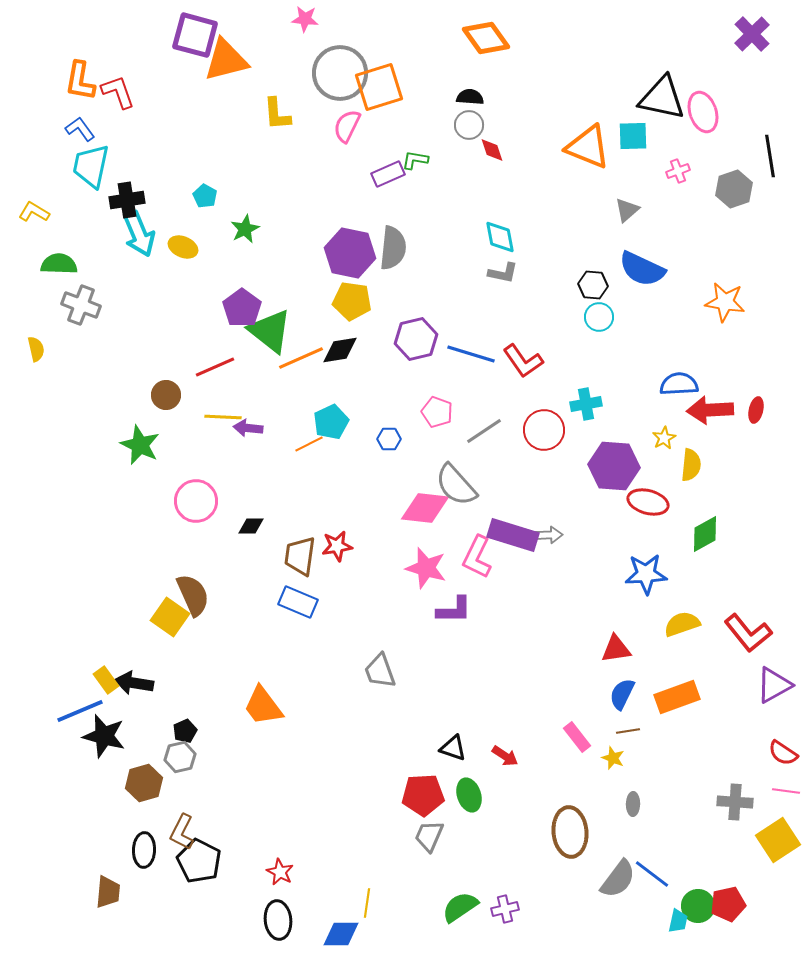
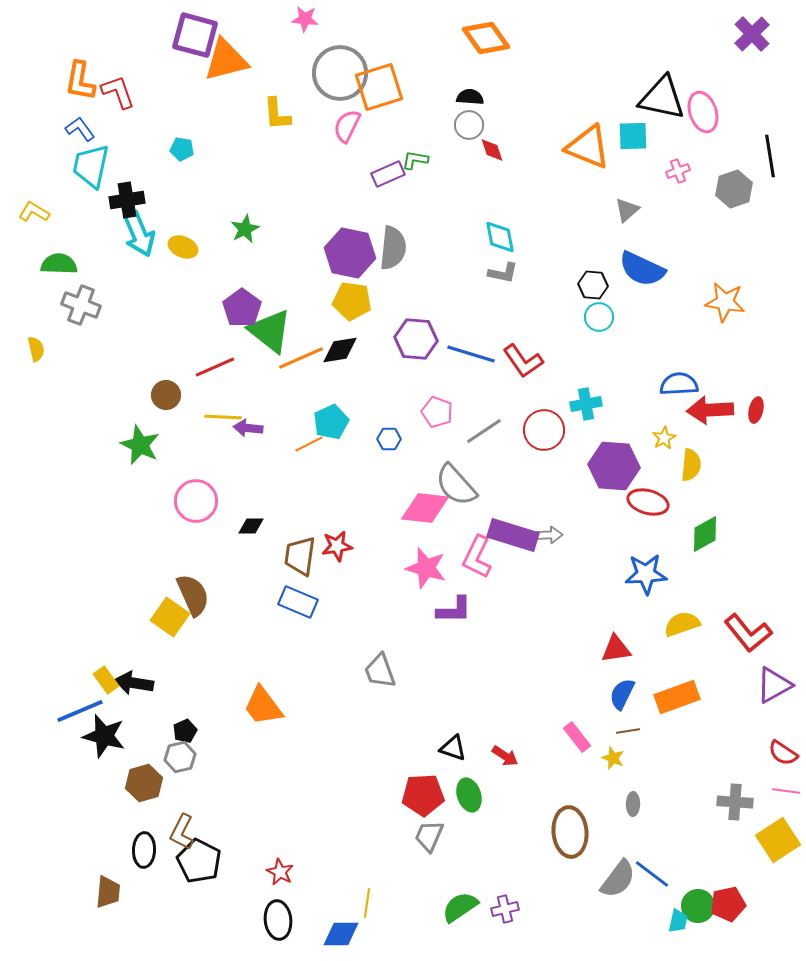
cyan pentagon at (205, 196): moved 23 px left, 47 px up; rotated 20 degrees counterclockwise
purple hexagon at (416, 339): rotated 18 degrees clockwise
